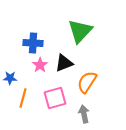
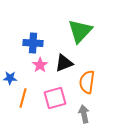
orange semicircle: rotated 25 degrees counterclockwise
